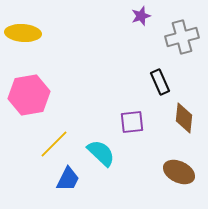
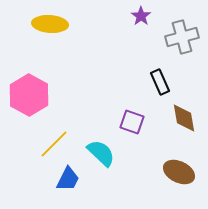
purple star: rotated 18 degrees counterclockwise
yellow ellipse: moved 27 px right, 9 px up
pink hexagon: rotated 21 degrees counterclockwise
brown diamond: rotated 16 degrees counterclockwise
purple square: rotated 25 degrees clockwise
